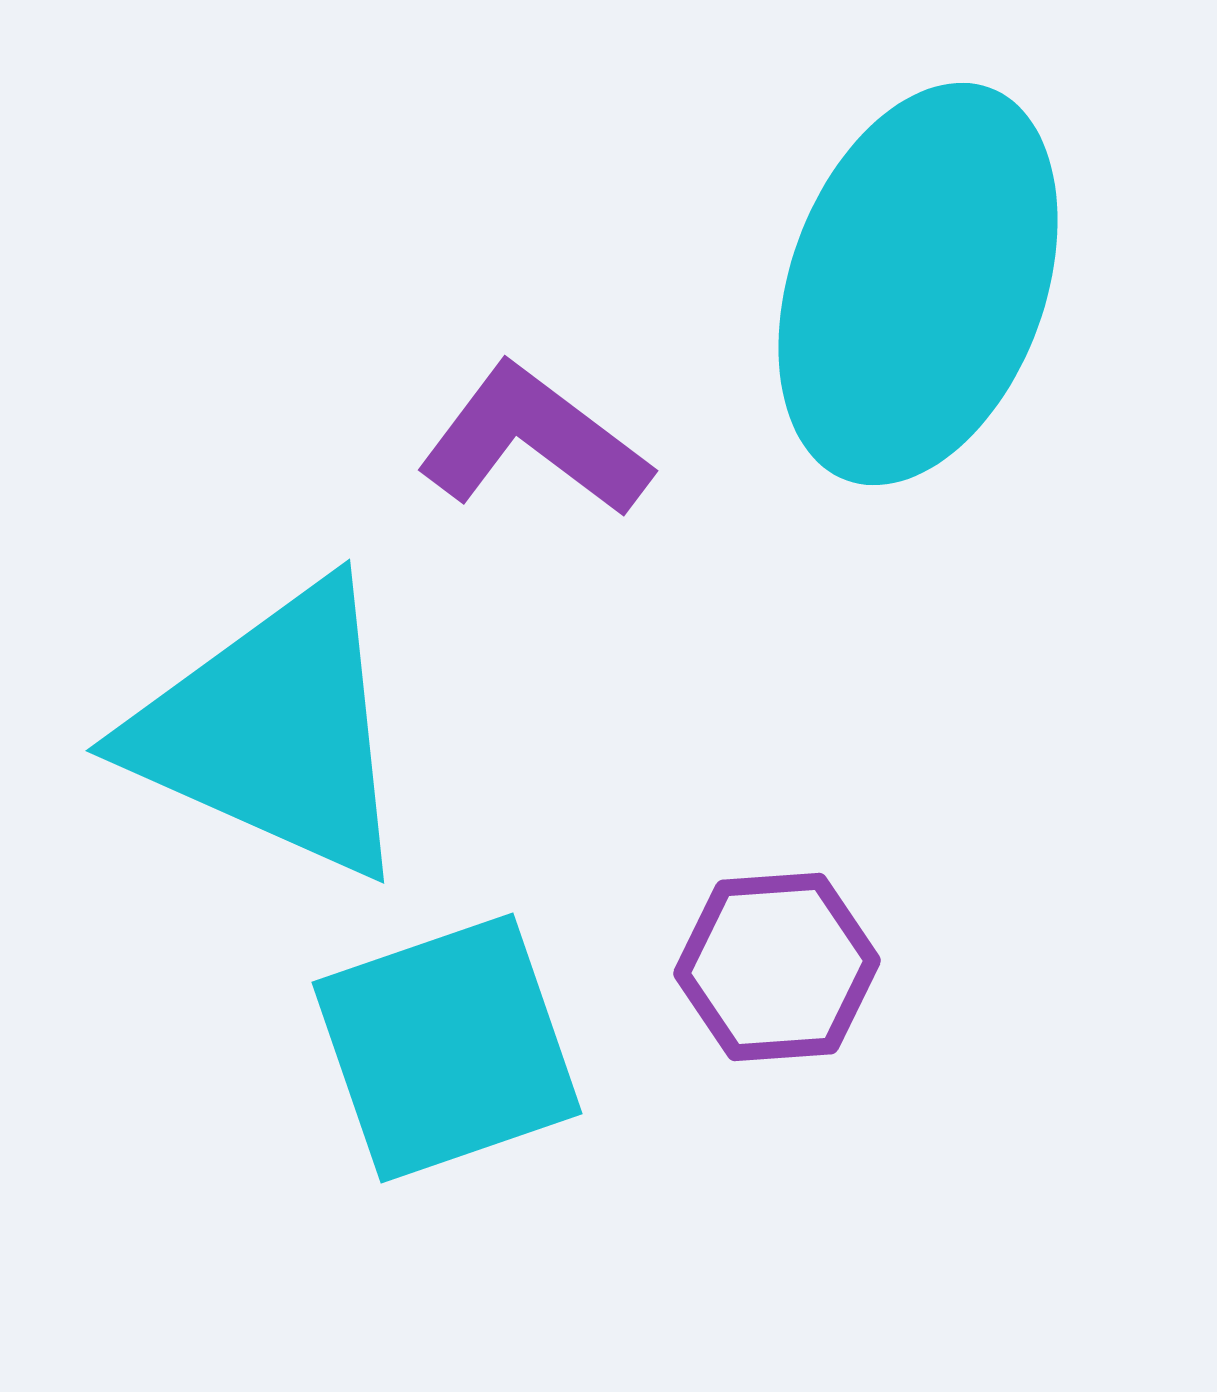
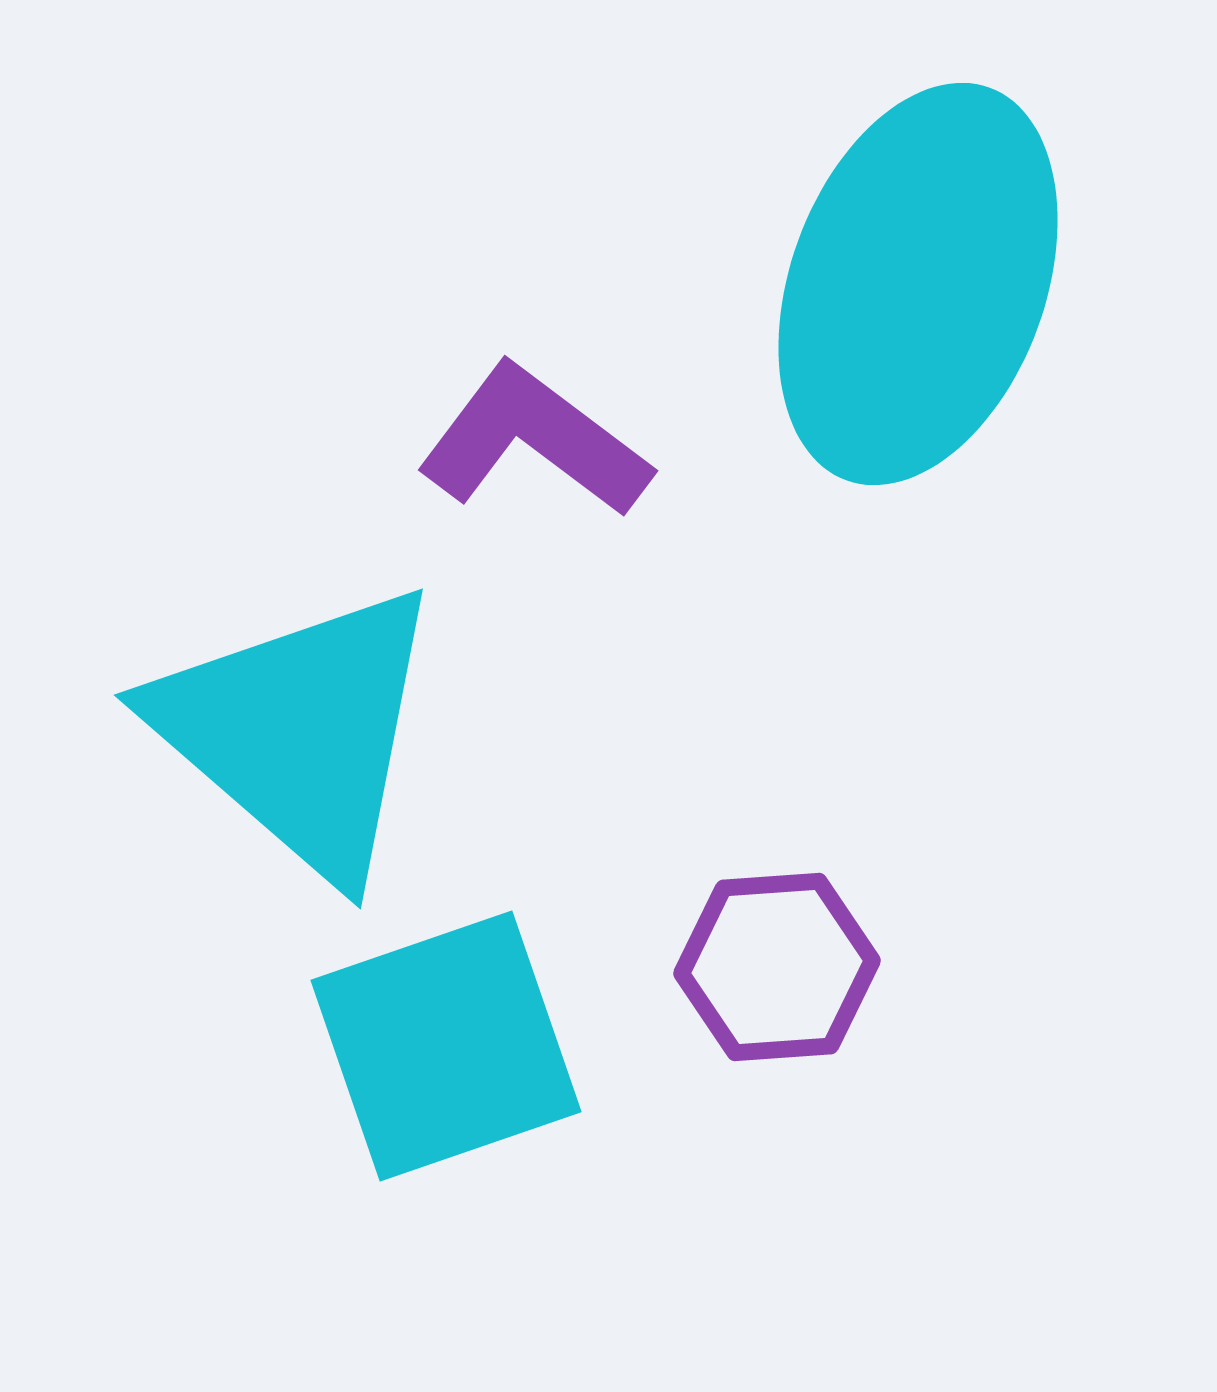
cyan triangle: moved 26 px right; rotated 17 degrees clockwise
cyan square: moved 1 px left, 2 px up
